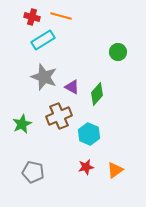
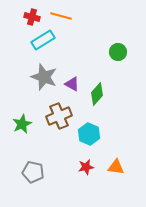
purple triangle: moved 3 px up
orange triangle: moved 1 px right, 3 px up; rotated 42 degrees clockwise
